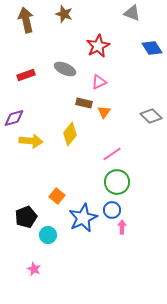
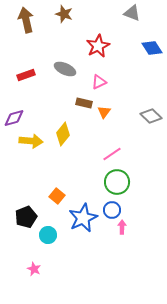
yellow diamond: moved 7 px left
